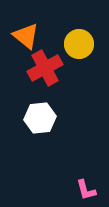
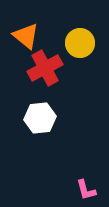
yellow circle: moved 1 px right, 1 px up
